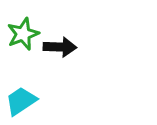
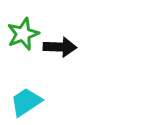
cyan trapezoid: moved 5 px right, 1 px down
